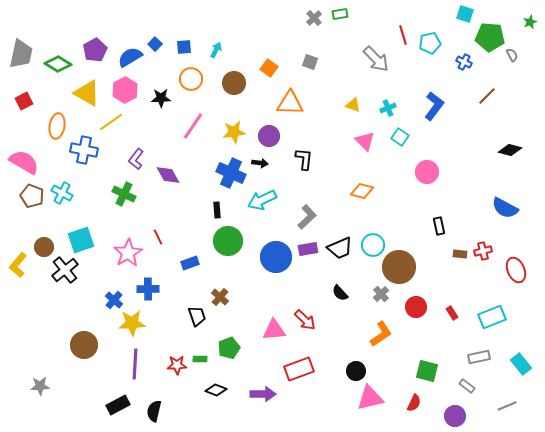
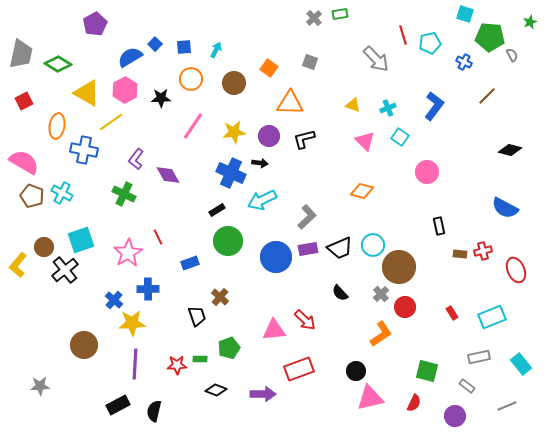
purple pentagon at (95, 50): moved 26 px up
black L-shape at (304, 159): moved 20 px up; rotated 110 degrees counterclockwise
black rectangle at (217, 210): rotated 63 degrees clockwise
red circle at (416, 307): moved 11 px left
